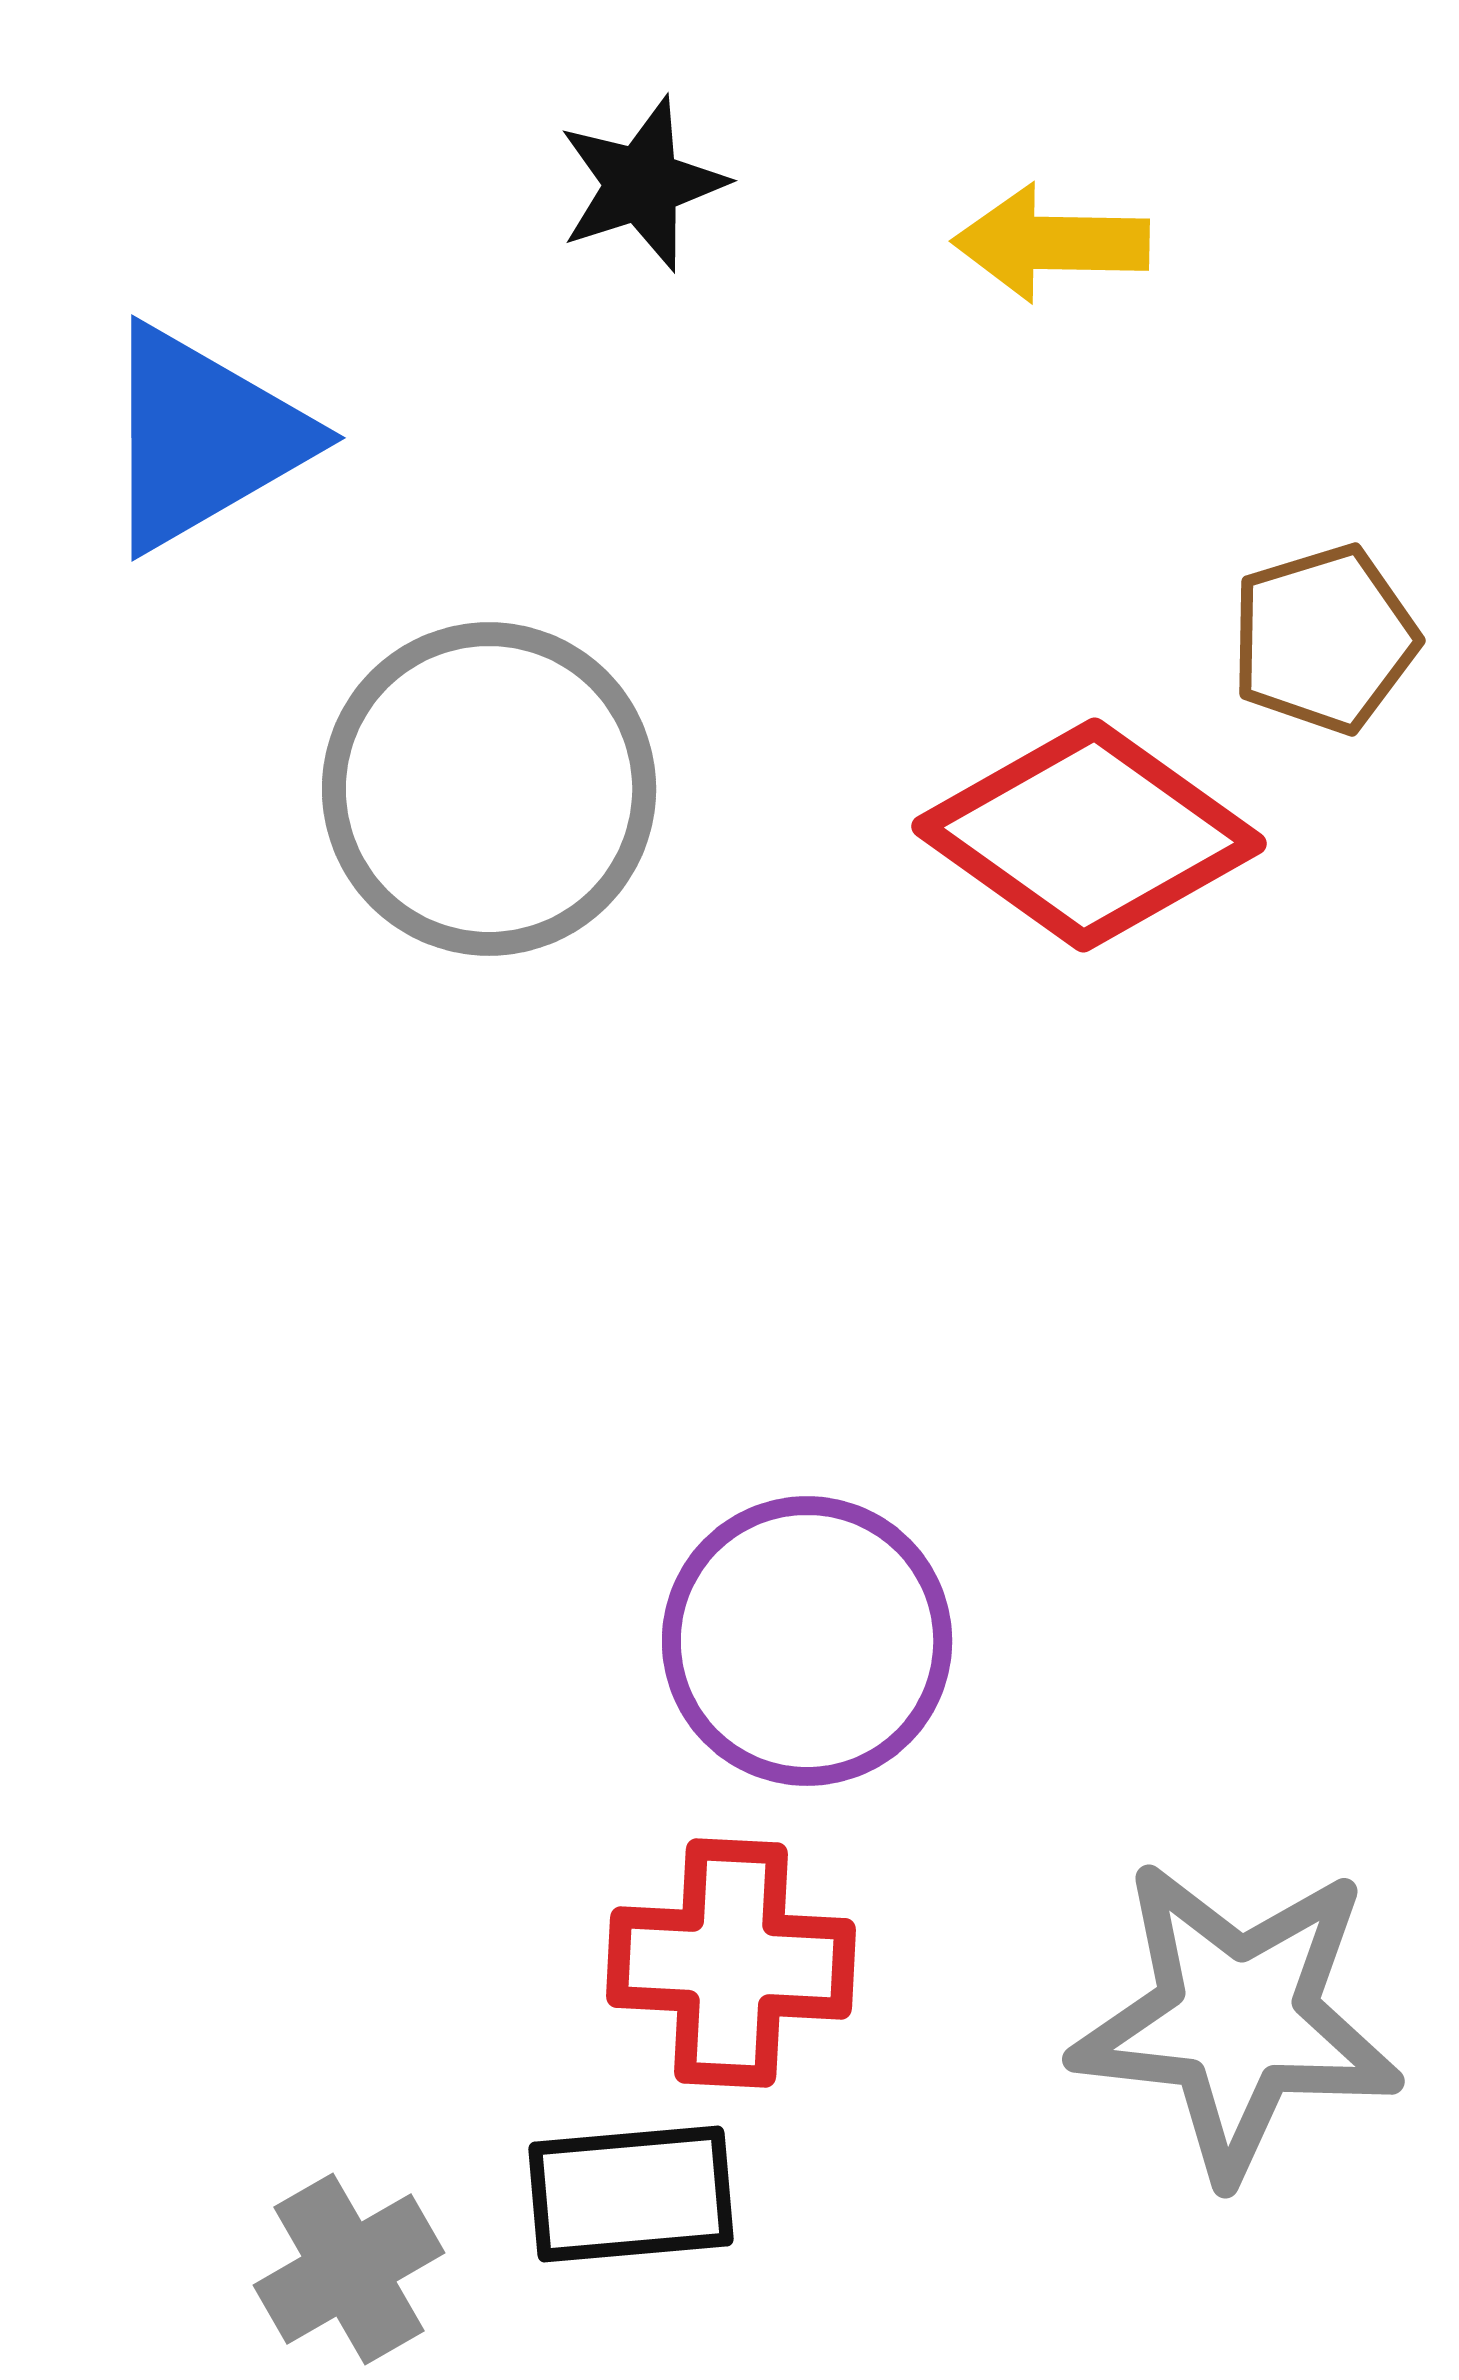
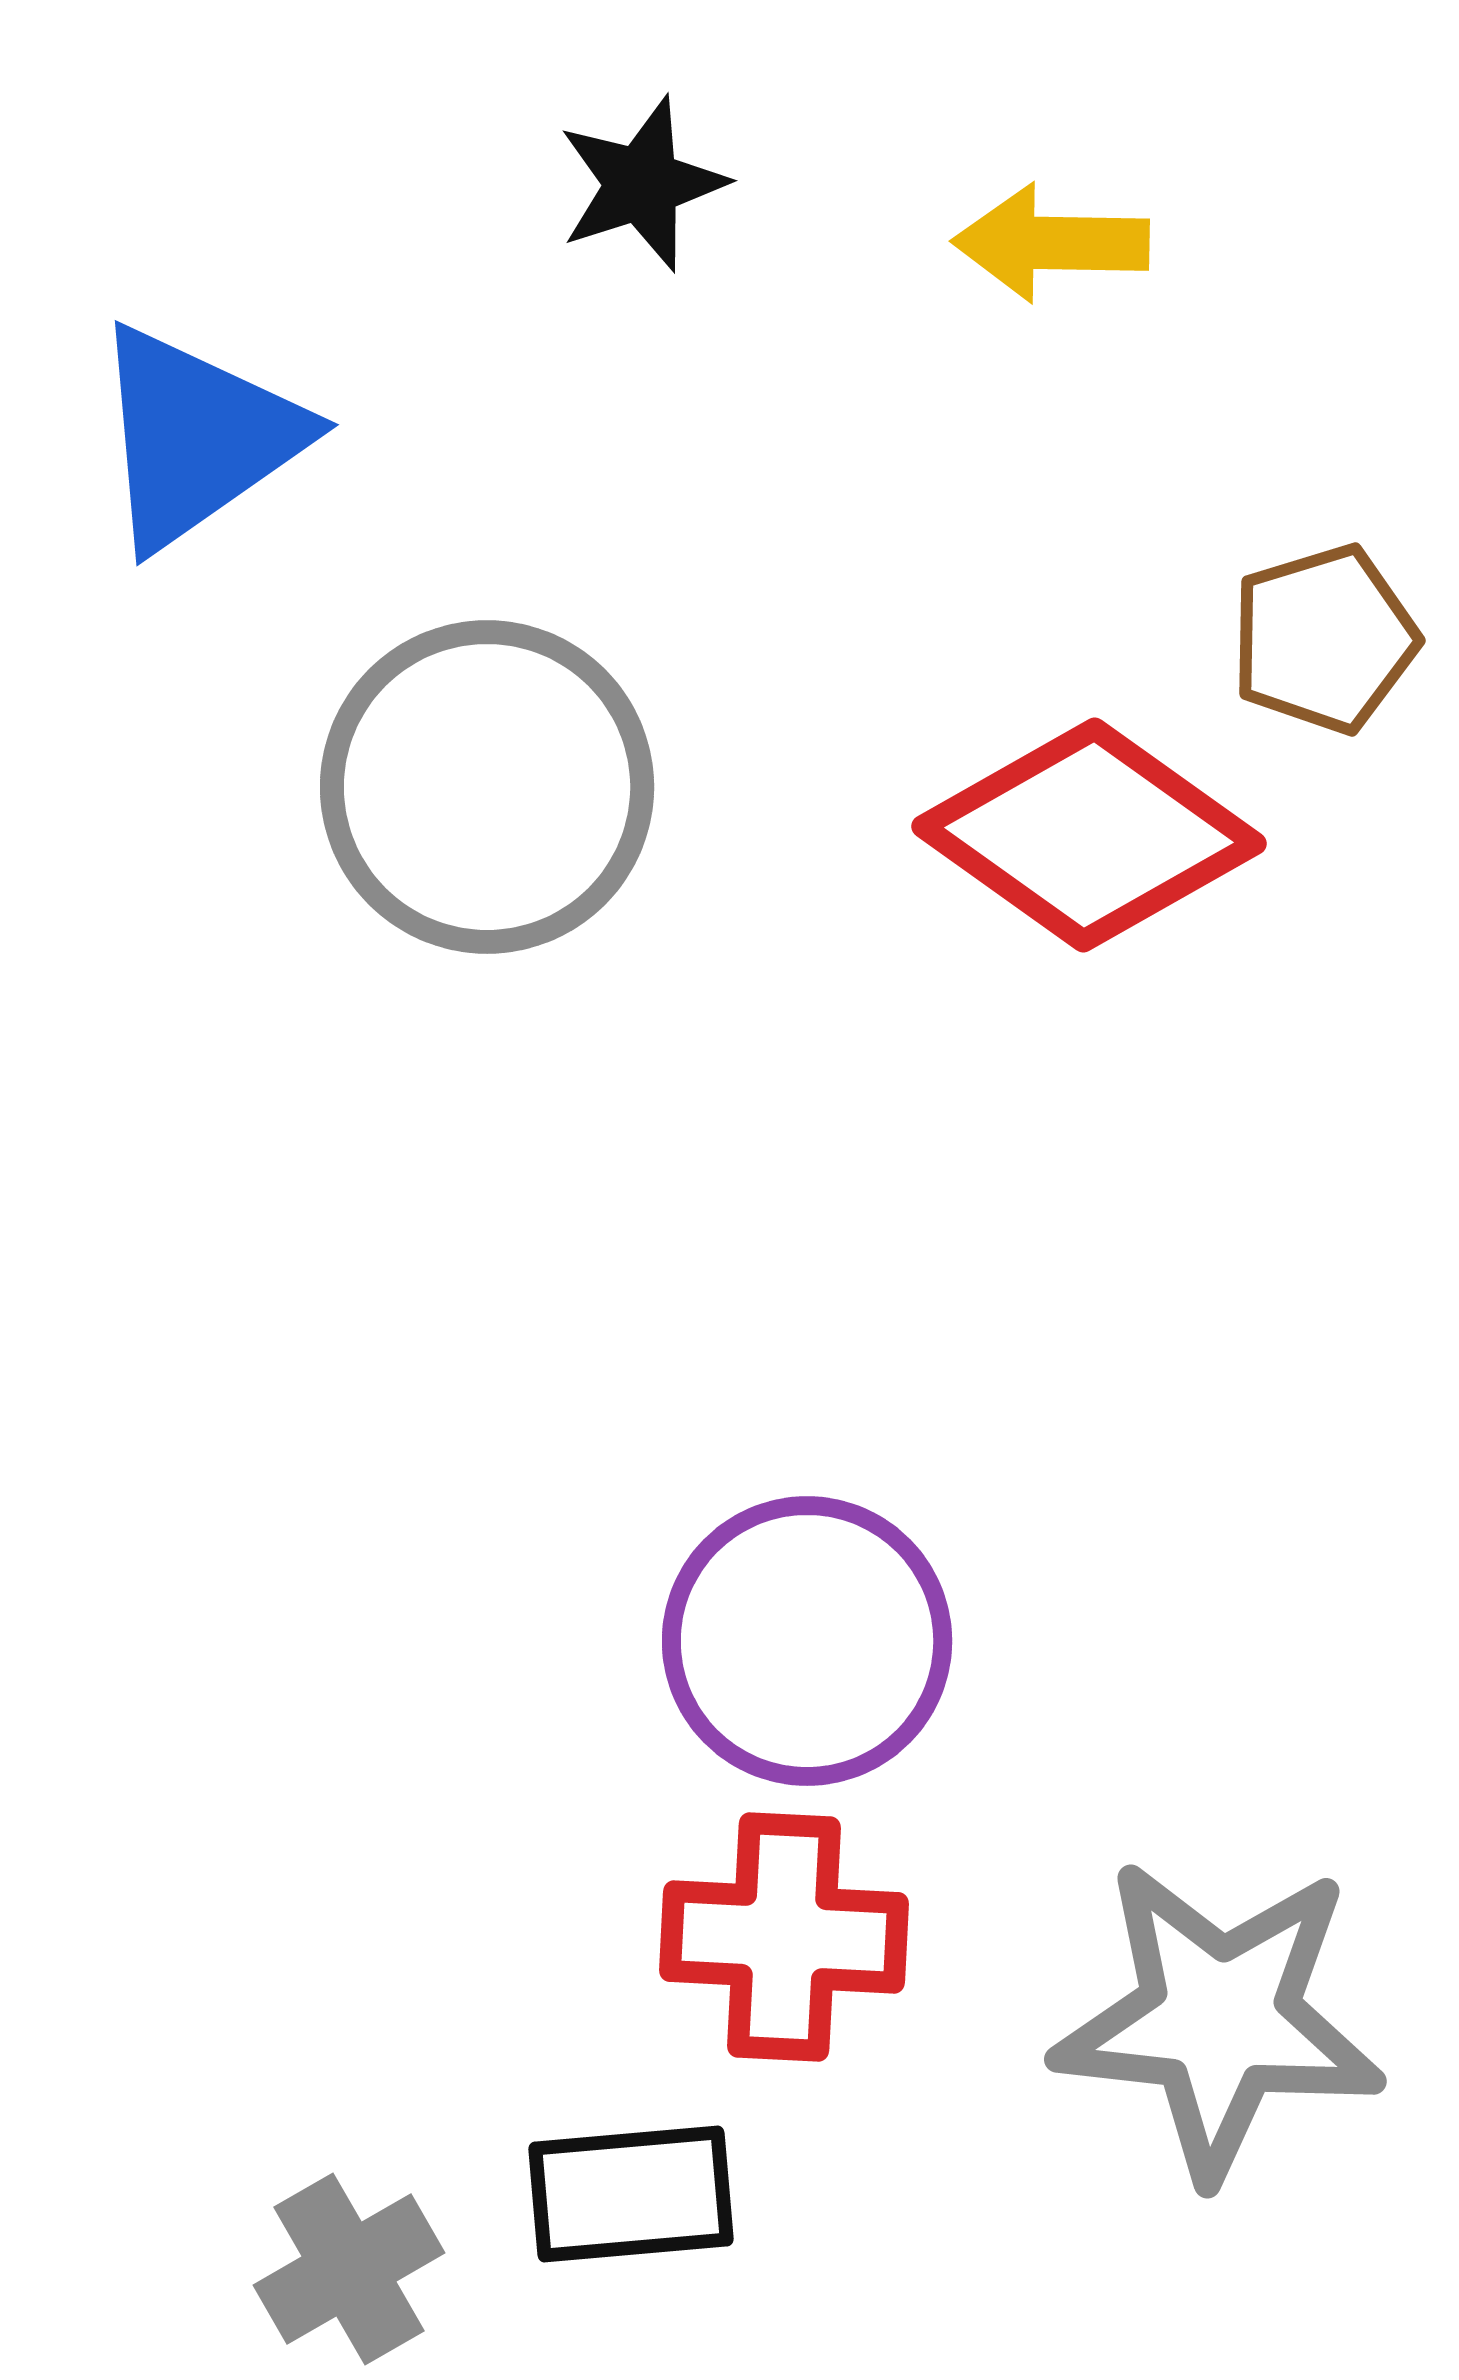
blue triangle: moved 6 px left, 1 px up; rotated 5 degrees counterclockwise
gray circle: moved 2 px left, 2 px up
red cross: moved 53 px right, 26 px up
gray star: moved 18 px left
